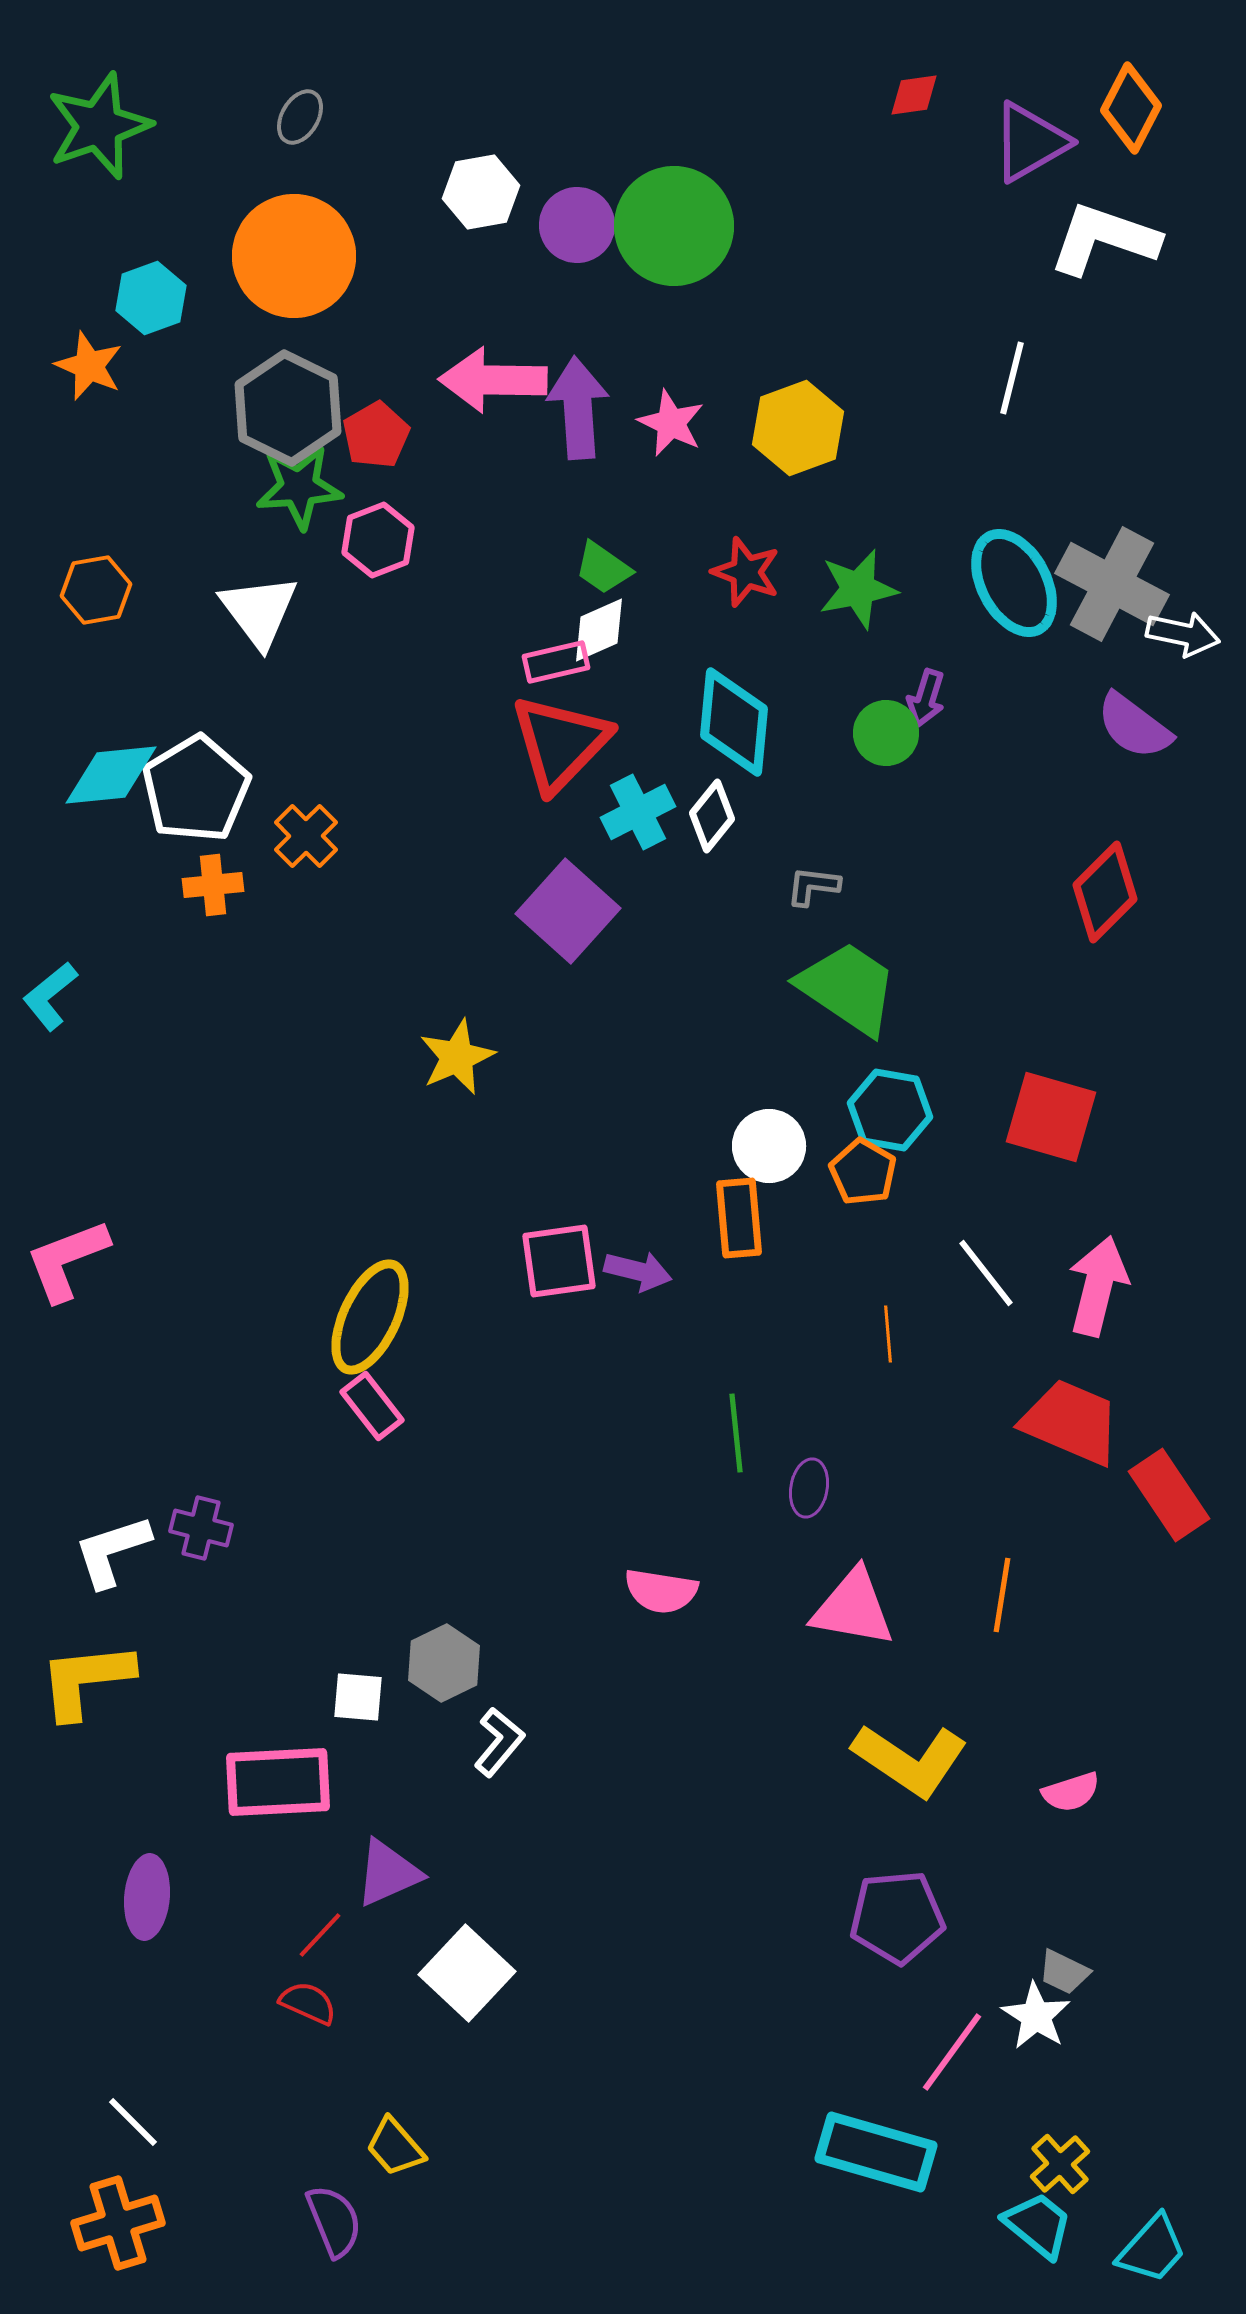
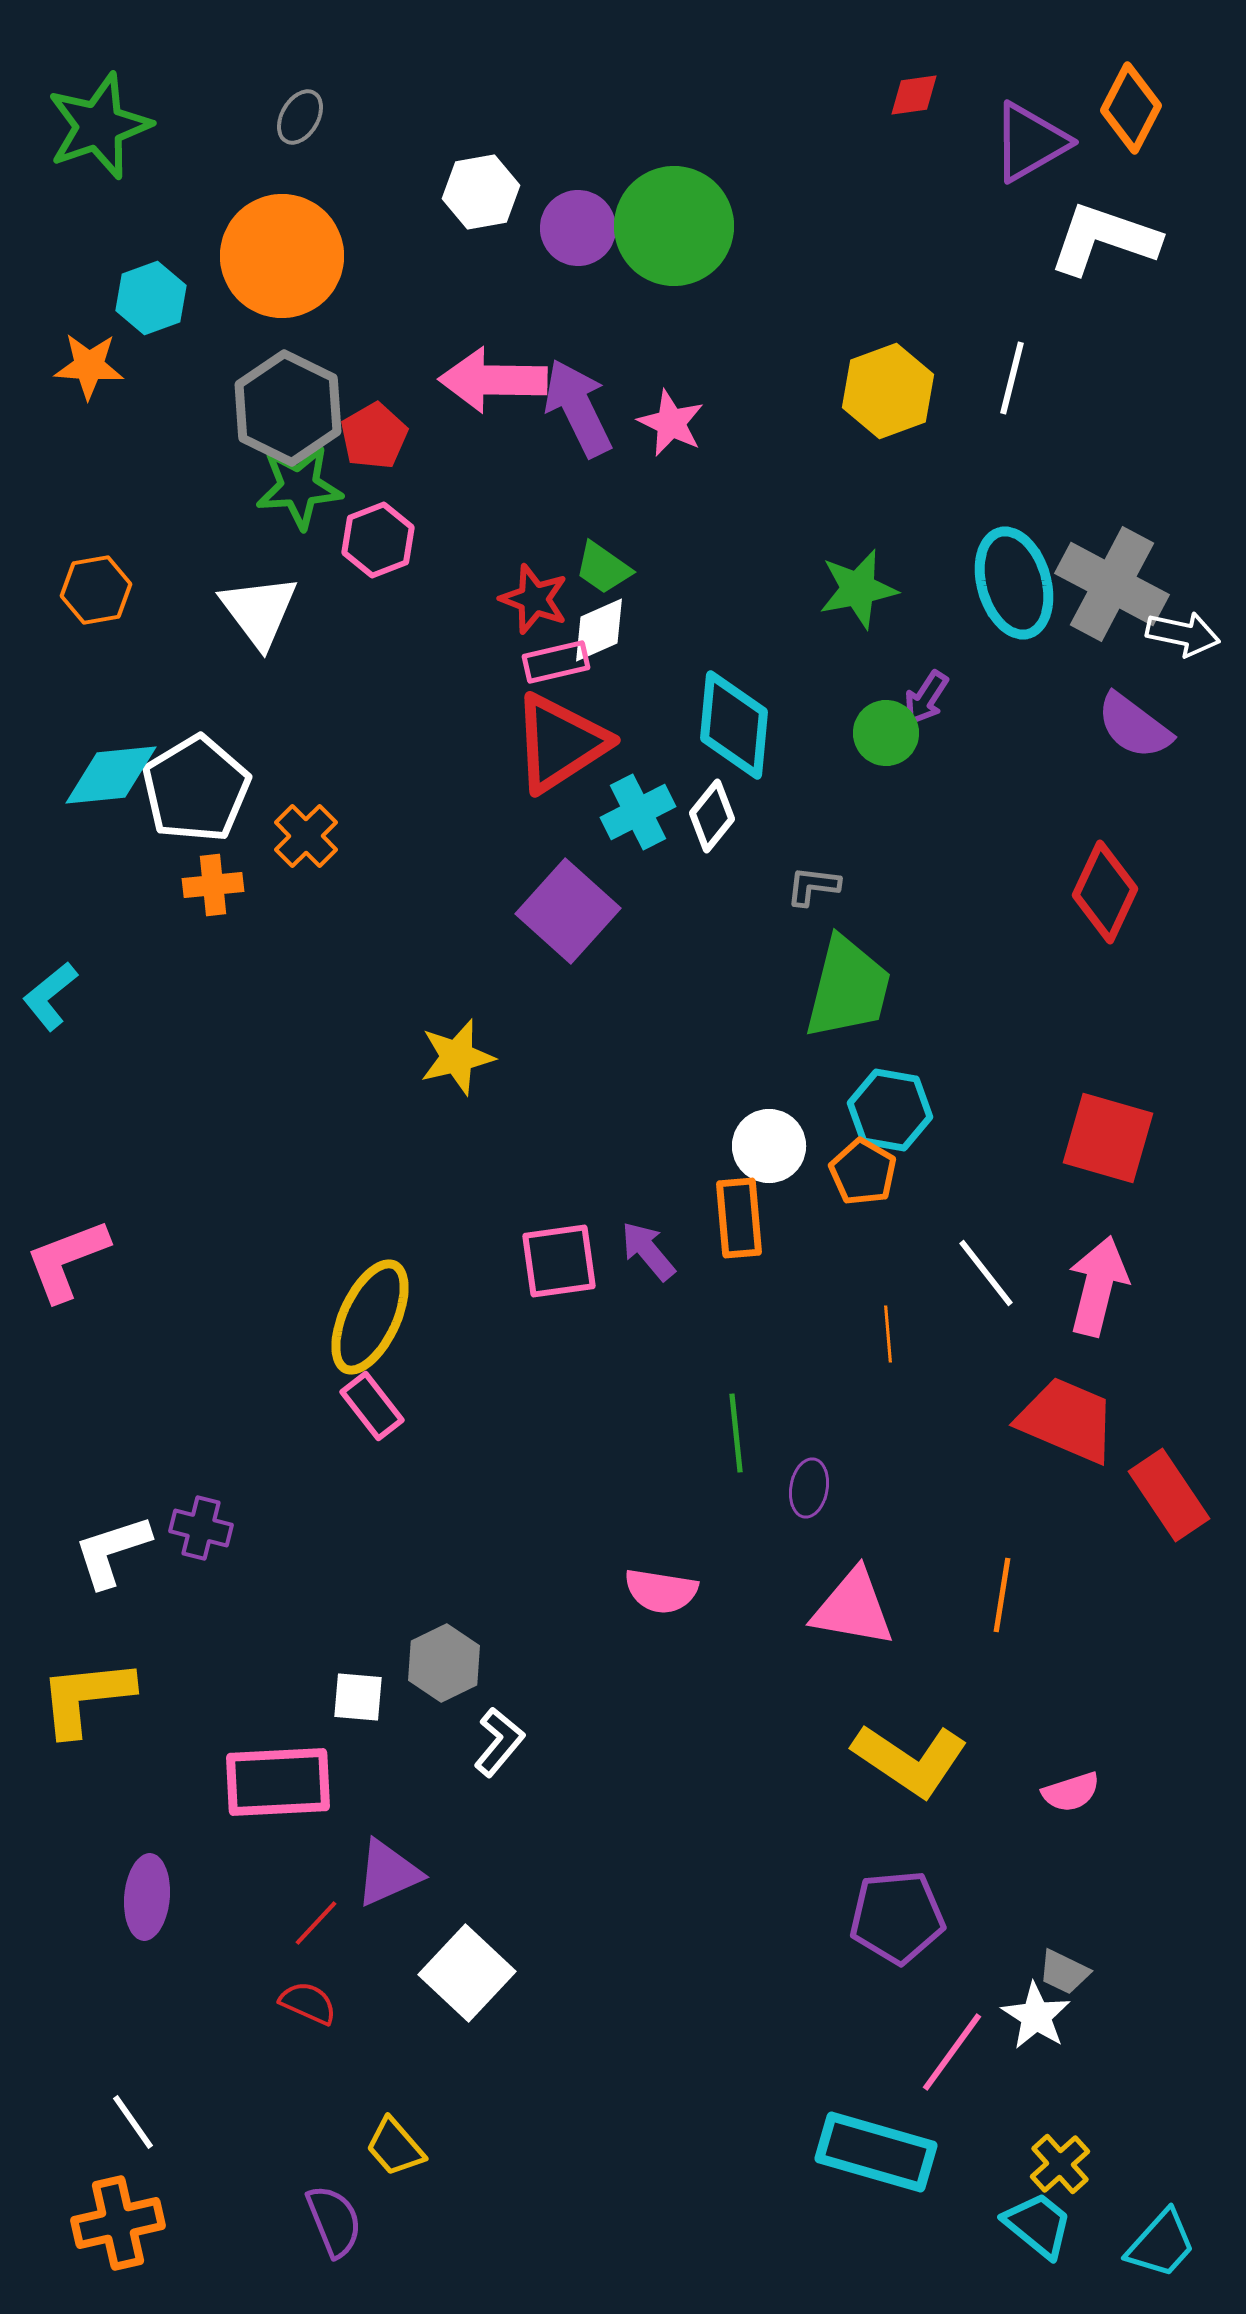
purple circle at (577, 225): moved 1 px right, 3 px down
orange circle at (294, 256): moved 12 px left
orange star at (89, 366): rotated 20 degrees counterclockwise
purple arrow at (578, 408): rotated 22 degrees counterclockwise
yellow hexagon at (798, 428): moved 90 px right, 37 px up
red pentagon at (376, 435): moved 2 px left, 1 px down
red star at (746, 572): moved 212 px left, 27 px down
cyan ellipse at (1014, 583): rotated 12 degrees clockwise
purple arrow at (926, 698): rotated 16 degrees clockwise
cyan diamond at (734, 722): moved 3 px down
red triangle at (560, 743): rotated 13 degrees clockwise
red diamond at (1105, 892): rotated 20 degrees counterclockwise
green trapezoid at (848, 988): rotated 70 degrees clockwise
yellow star at (457, 1057): rotated 10 degrees clockwise
red square at (1051, 1117): moved 57 px right, 21 px down
purple arrow at (638, 1271): moved 10 px right, 20 px up; rotated 144 degrees counterclockwise
red trapezoid at (1071, 1422): moved 4 px left, 2 px up
yellow L-shape at (86, 1680): moved 17 px down
red line at (320, 1935): moved 4 px left, 12 px up
white line at (133, 2122): rotated 10 degrees clockwise
orange cross at (118, 2223): rotated 4 degrees clockwise
cyan trapezoid at (1152, 2249): moved 9 px right, 5 px up
